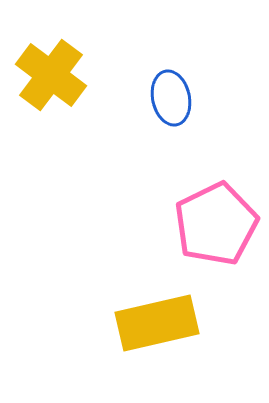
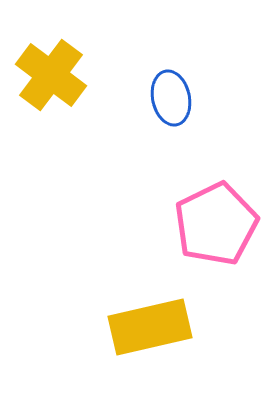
yellow rectangle: moved 7 px left, 4 px down
